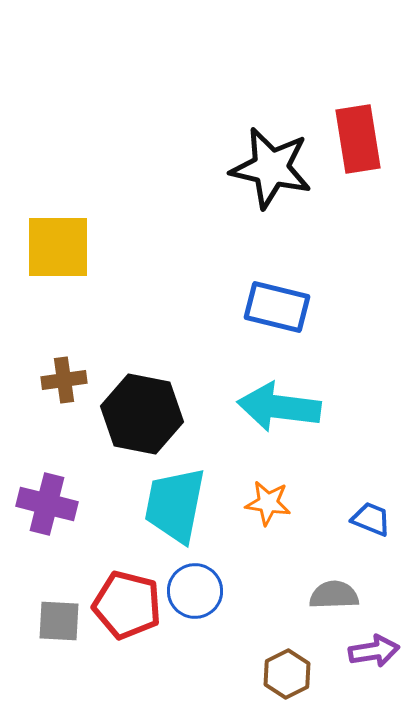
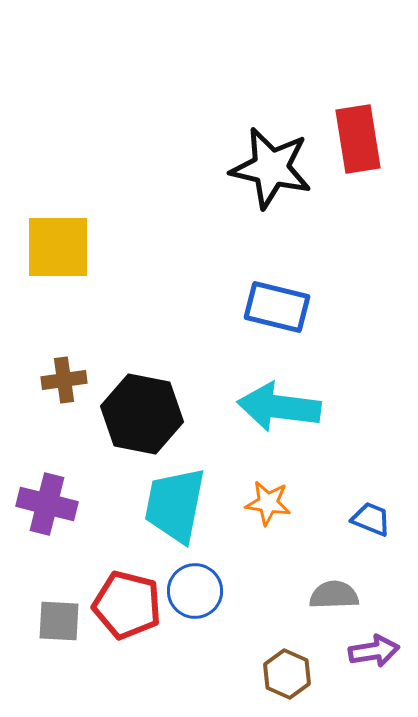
brown hexagon: rotated 9 degrees counterclockwise
